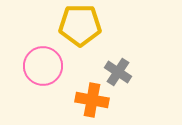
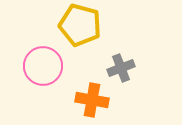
yellow pentagon: rotated 15 degrees clockwise
gray cross: moved 3 px right, 4 px up; rotated 36 degrees clockwise
